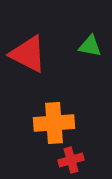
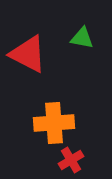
green triangle: moved 8 px left, 8 px up
red cross: rotated 15 degrees counterclockwise
